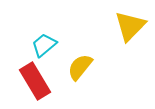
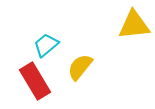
yellow triangle: moved 4 px right, 1 px up; rotated 40 degrees clockwise
cyan trapezoid: moved 2 px right
